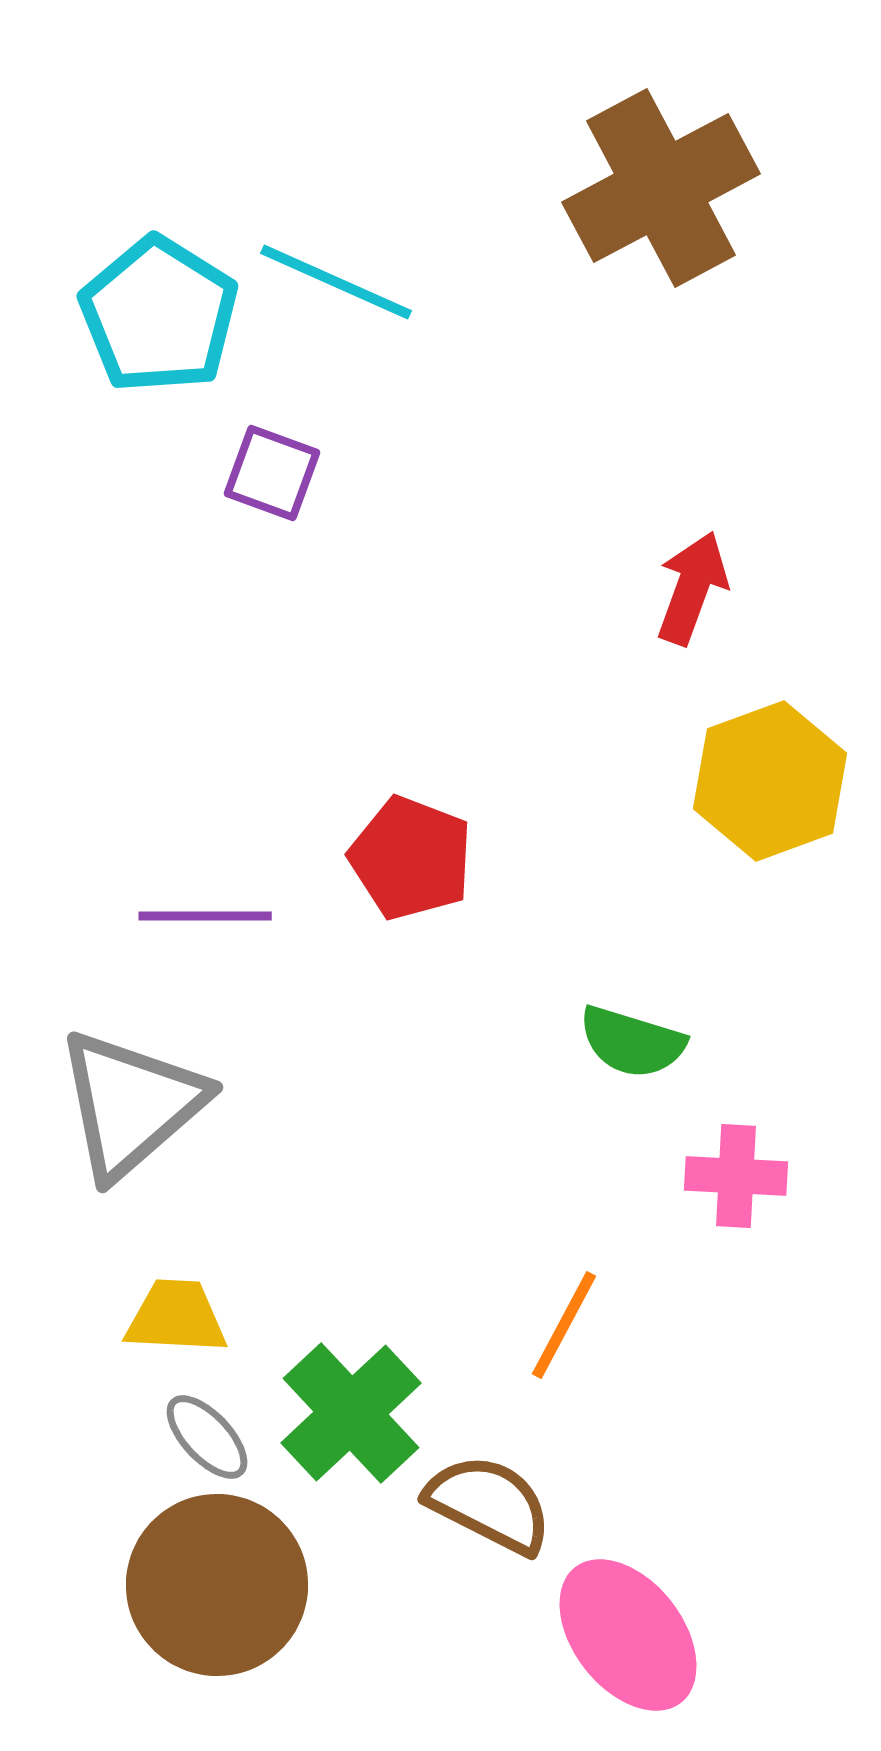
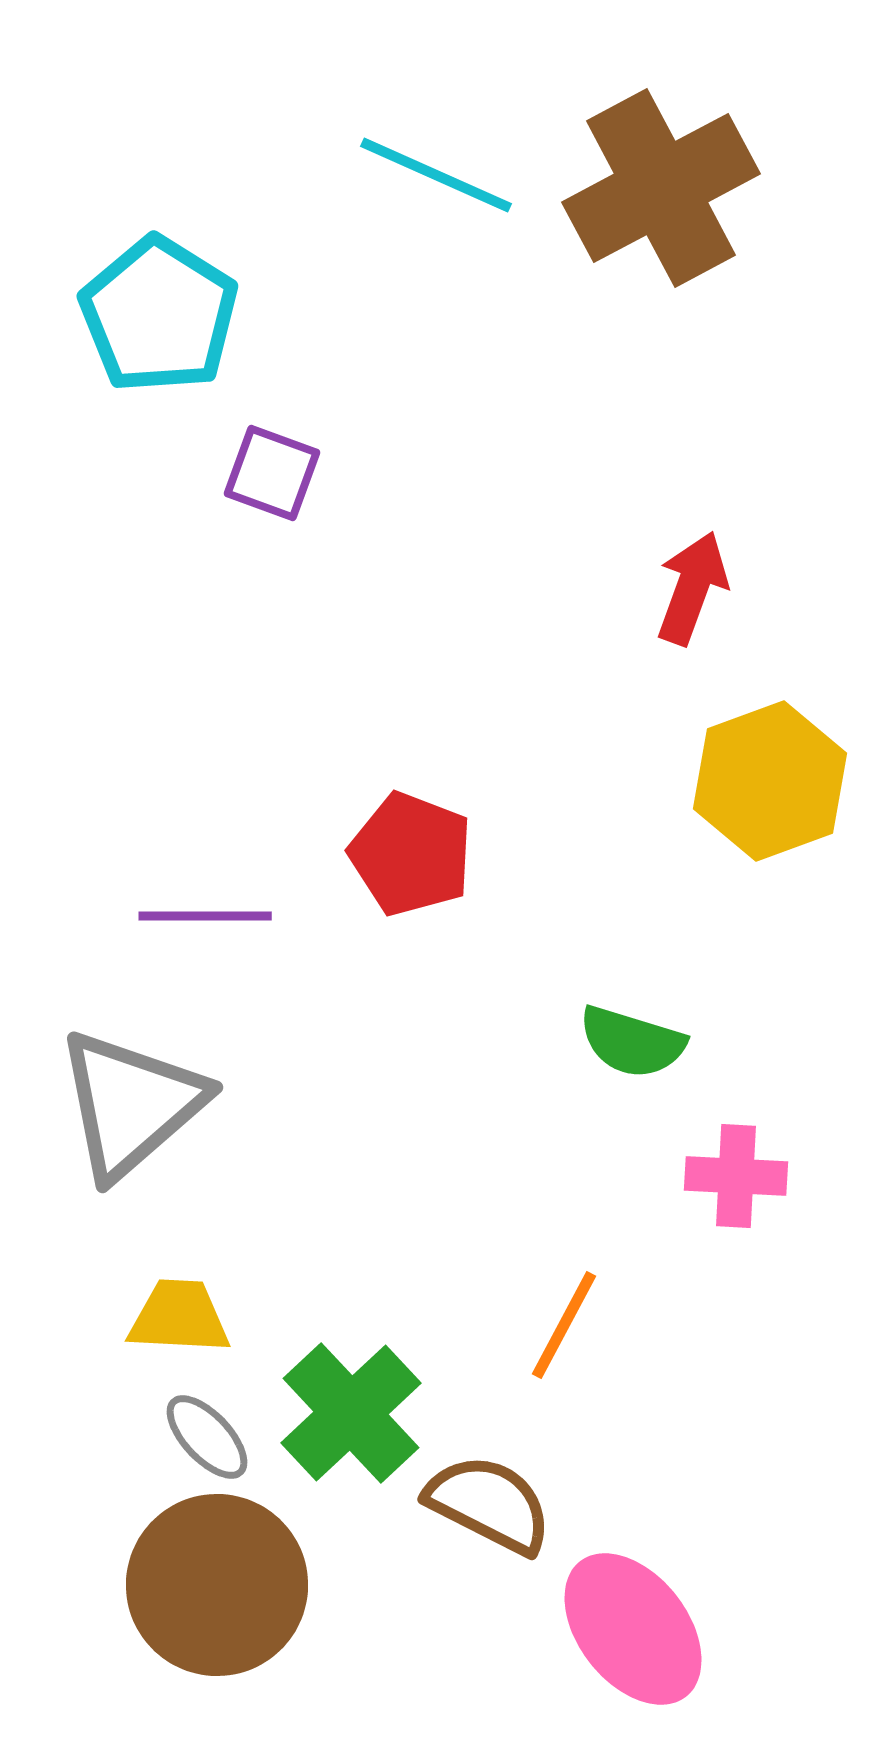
cyan line: moved 100 px right, 107 px up
red pentagon: moved 4 px up
yellow trapezoid: moved 3 px right
pink ellipse: moved 5 px right, 6 px up
